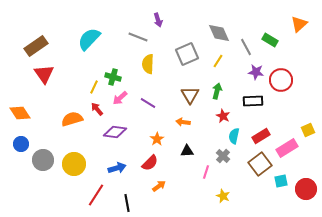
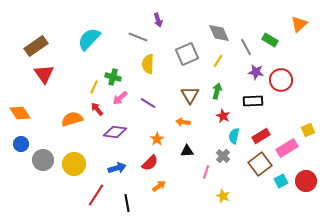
cyan square at (281, 181): rotated 16 degrees counterclockwise
red circle at (306, 189): moved 8 px up
